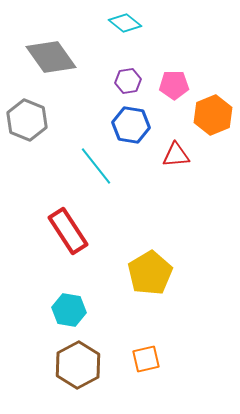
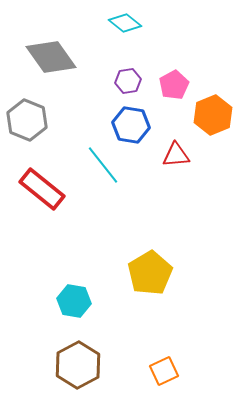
pink pentagon: rotated 28 degrees counterclockwise
cyan line: moved 7 px right, 1 px up
red rectangle: moved 26 px left, 42 px up; rotated 18 degrees counterclockwise
cyan hexagon: moved 5 px right, 9 px up
orange square: moved 18 px right, 12 px down; rotated 12 degrees counterclockwise
